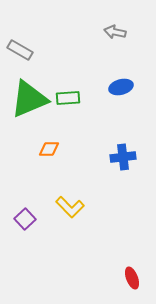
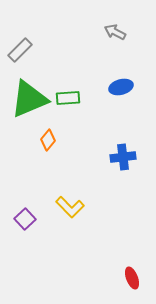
gray arrow: rotated 15 degrees clockwise
gray rectangle: rotated 75 degrees counterclockwise
orange diamond: moved 1 px left, 9 px up; rotated 50 degrees counterclockwise
